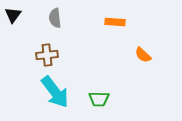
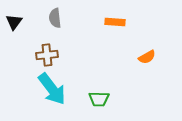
black triangle: moved 1 px right, 7 px down
orange semicircle: moved 4 px right, 2 px down; rotated 72 degrees counterclockwise
cyan arrow: moved 3 px left, 3 px up
